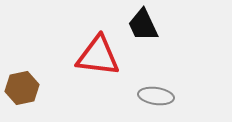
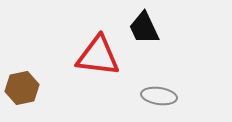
black trapezoid: moved 1 px right, 3 px down
gray ellipse: moved 3 px right
